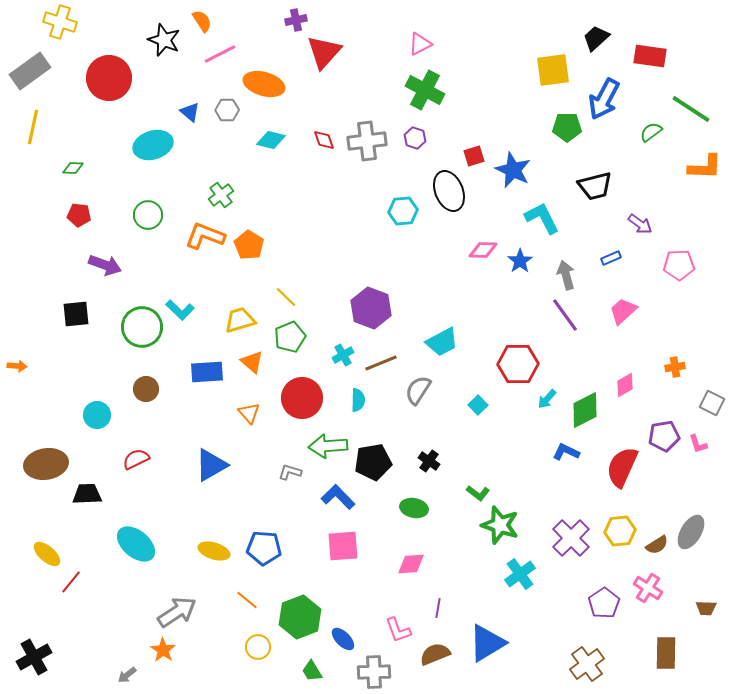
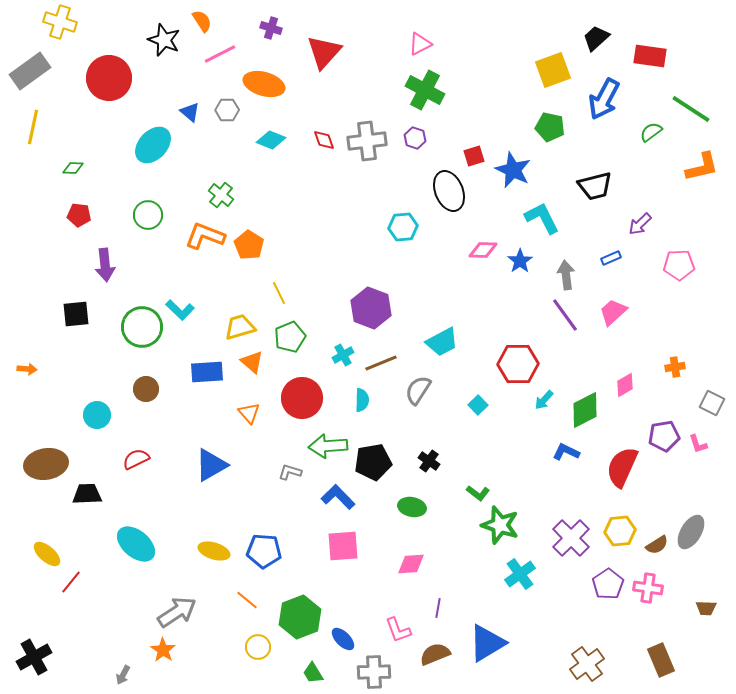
purple cross at (296, 20): moved 25 px left, 8 px down; rotated 30 degrees clockwise
yellow square at (553, 70): rotated 12 degrees counterclockwise
green pentagon at (567, 127): moved 17 px left; rotated 12 degrees clockwise
cyan diamond at (271, 140): rotated 8 degrees clockwise
cyan ellipse at (153, 145): rotated 30 degrees counterclockwise
orange L-shape at (705, 167): moved 3 px left; rotated 15 degrees counterclockwise
green cross at (221, 195): rotated 15 degrees counterclockwise
cyan hexagon at (403, 211): moved 16 px down
purple arrow at (640, 224): rotated 100 degrees clockwise
purple arrow at (105, 265): rotated 64 degrees clockwise
gray arrow at (566, 275): rotated 8 degrees clockwise
yellow line at (286, 297): moved 7 px left, 4 px up; rotated 20 degrees clockwise
pink trapezoid at (623, 311): moved 10 px left, 1 px down
yellow trapezoid at (240, 320): moved 7 px down
orange arrow at (17, 366): moved 10 px right, 3 px down
cyan arrow at (547, 399): moved 3 px left, 1 px down
cyan semicircle at (358, 400): moved 4 px right
green ellipse at (414, 508): moved 2 px left, 1 px up
blue pentagon at (264, 548): moved 3 px down
pink cross at (648, 588): rotated 24 degrees counterclockwise
purple pentagon at (604, 603): moved 4 px right, 19 px up
brown rectangle at (666, 653): moved 5 px left, 7 px down; rotated 24 degrees counterclockwise
green trapezoid at (312, 671): moved 1 px right, 2 px down
gray arrow at (127, 675): moved 4 px left; rotated 24 degrees counterclockwise
